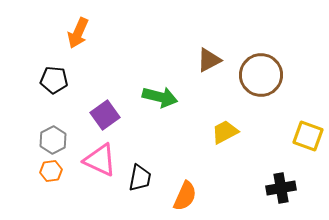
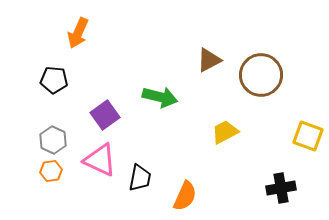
gray hexagon: rotated 8 degrees counterclockwise
